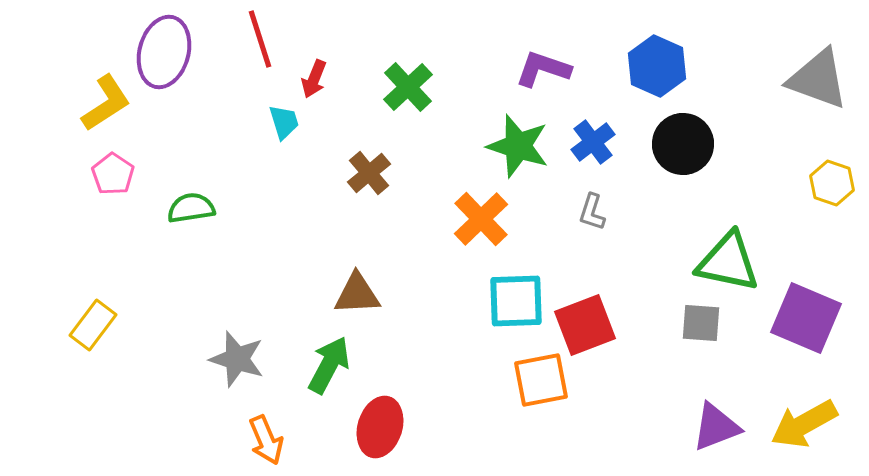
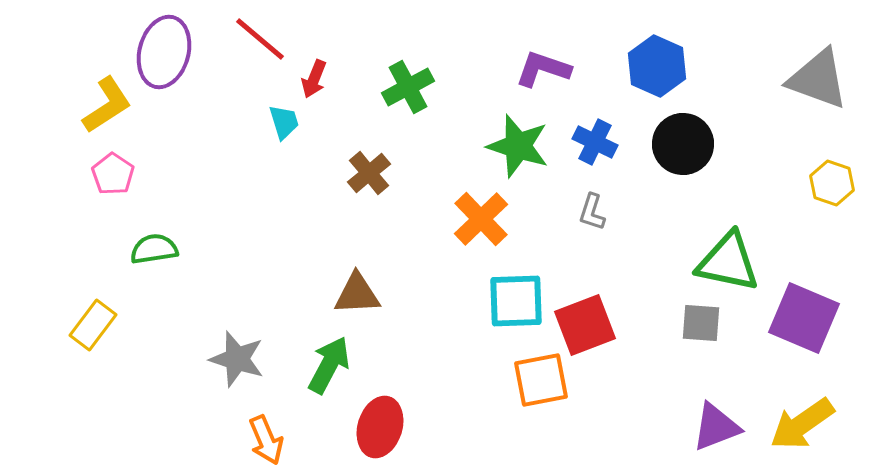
red line: rotated 32 degrees counterclockwise
green cross: rotated 15 degrees clockwise
yellow L-shape: moved 1 px right, 2 px down
blue cross: moved 2 px right; rotated 27 degrees counterclockwise
green semicircle: moved 37 px left, 41 px down
purple square: moved 2 px left
yellow arrow: moved 2 px left; rotated 6 degrees counterclockwise
